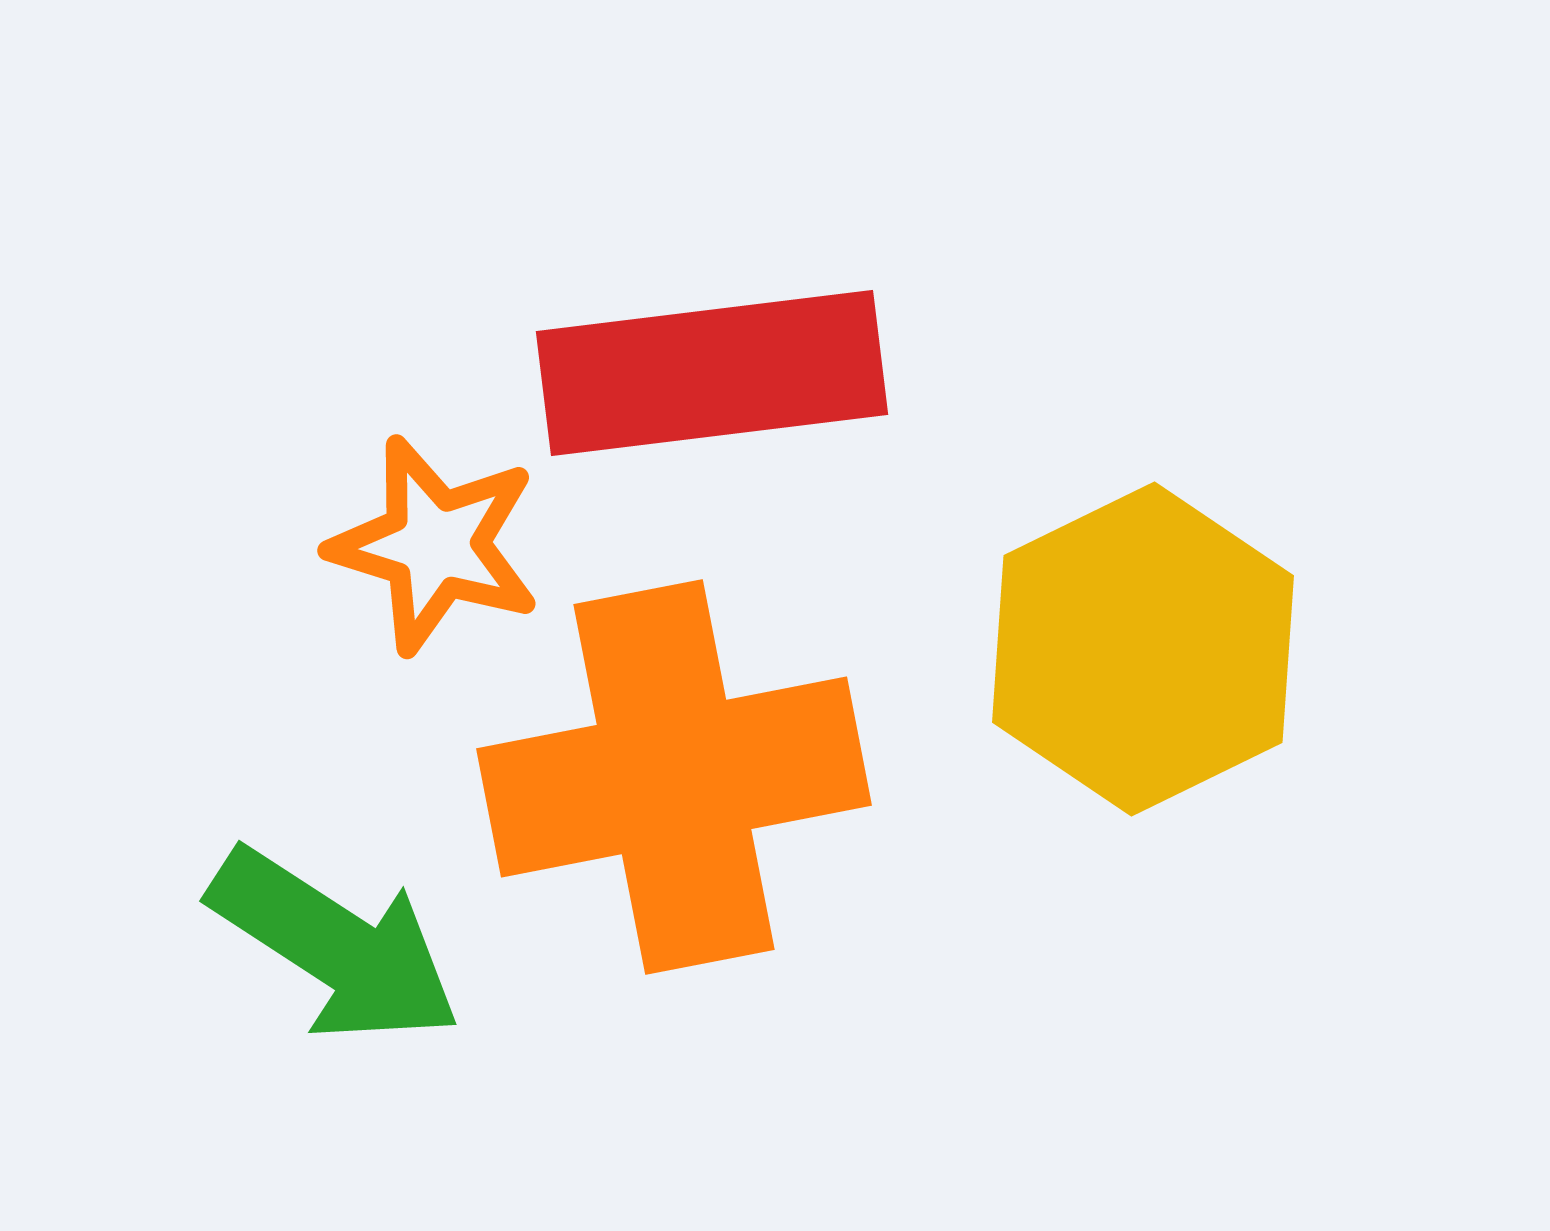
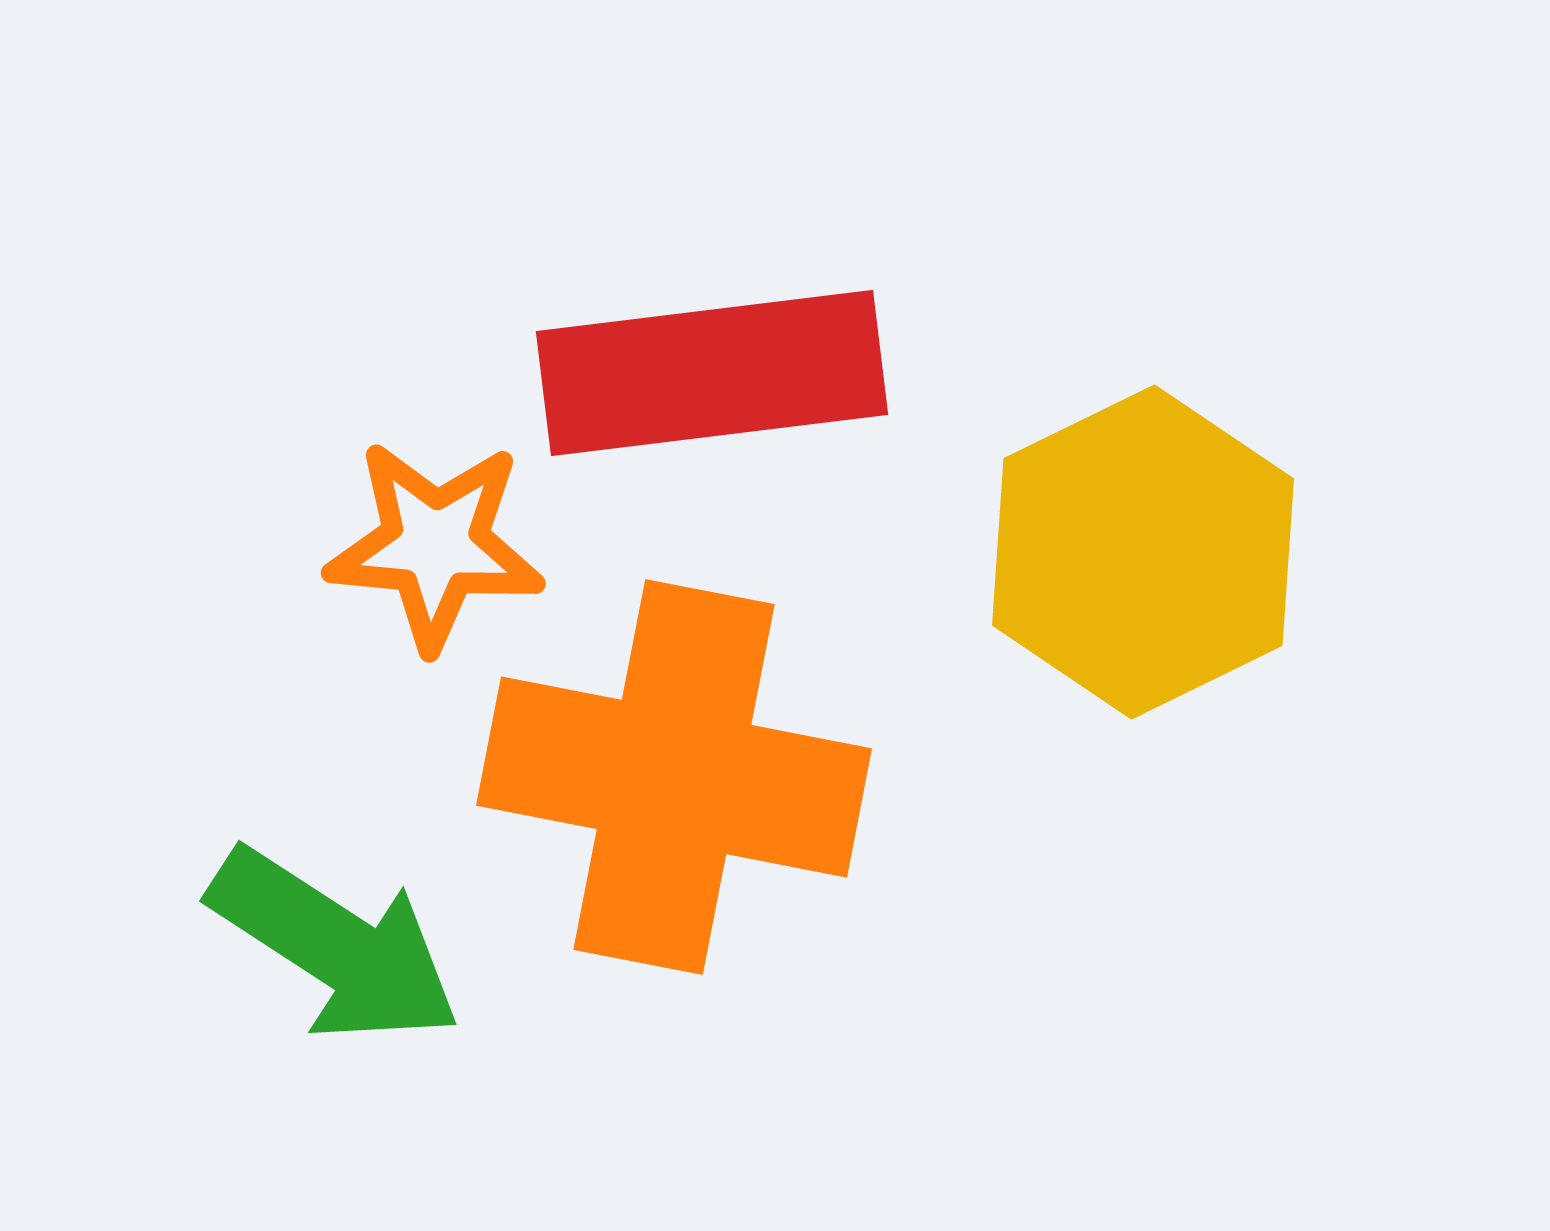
orange star: rotated 12 degrees counterclockwise
yellow hexagon: moved 97 px up
orange cross: rotated 22 degrees clockwise
